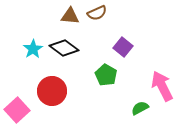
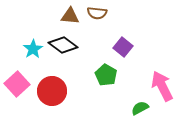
brown semicircle: rotated 30 degrees clockwise
black diamond: moved 1 px left, 3 px up
pink square: moved 26 px up
